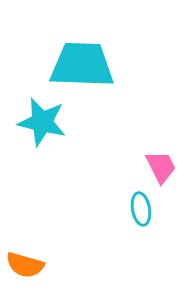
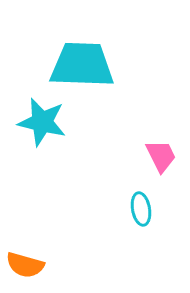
pink trapezoid: moved 11 px up
